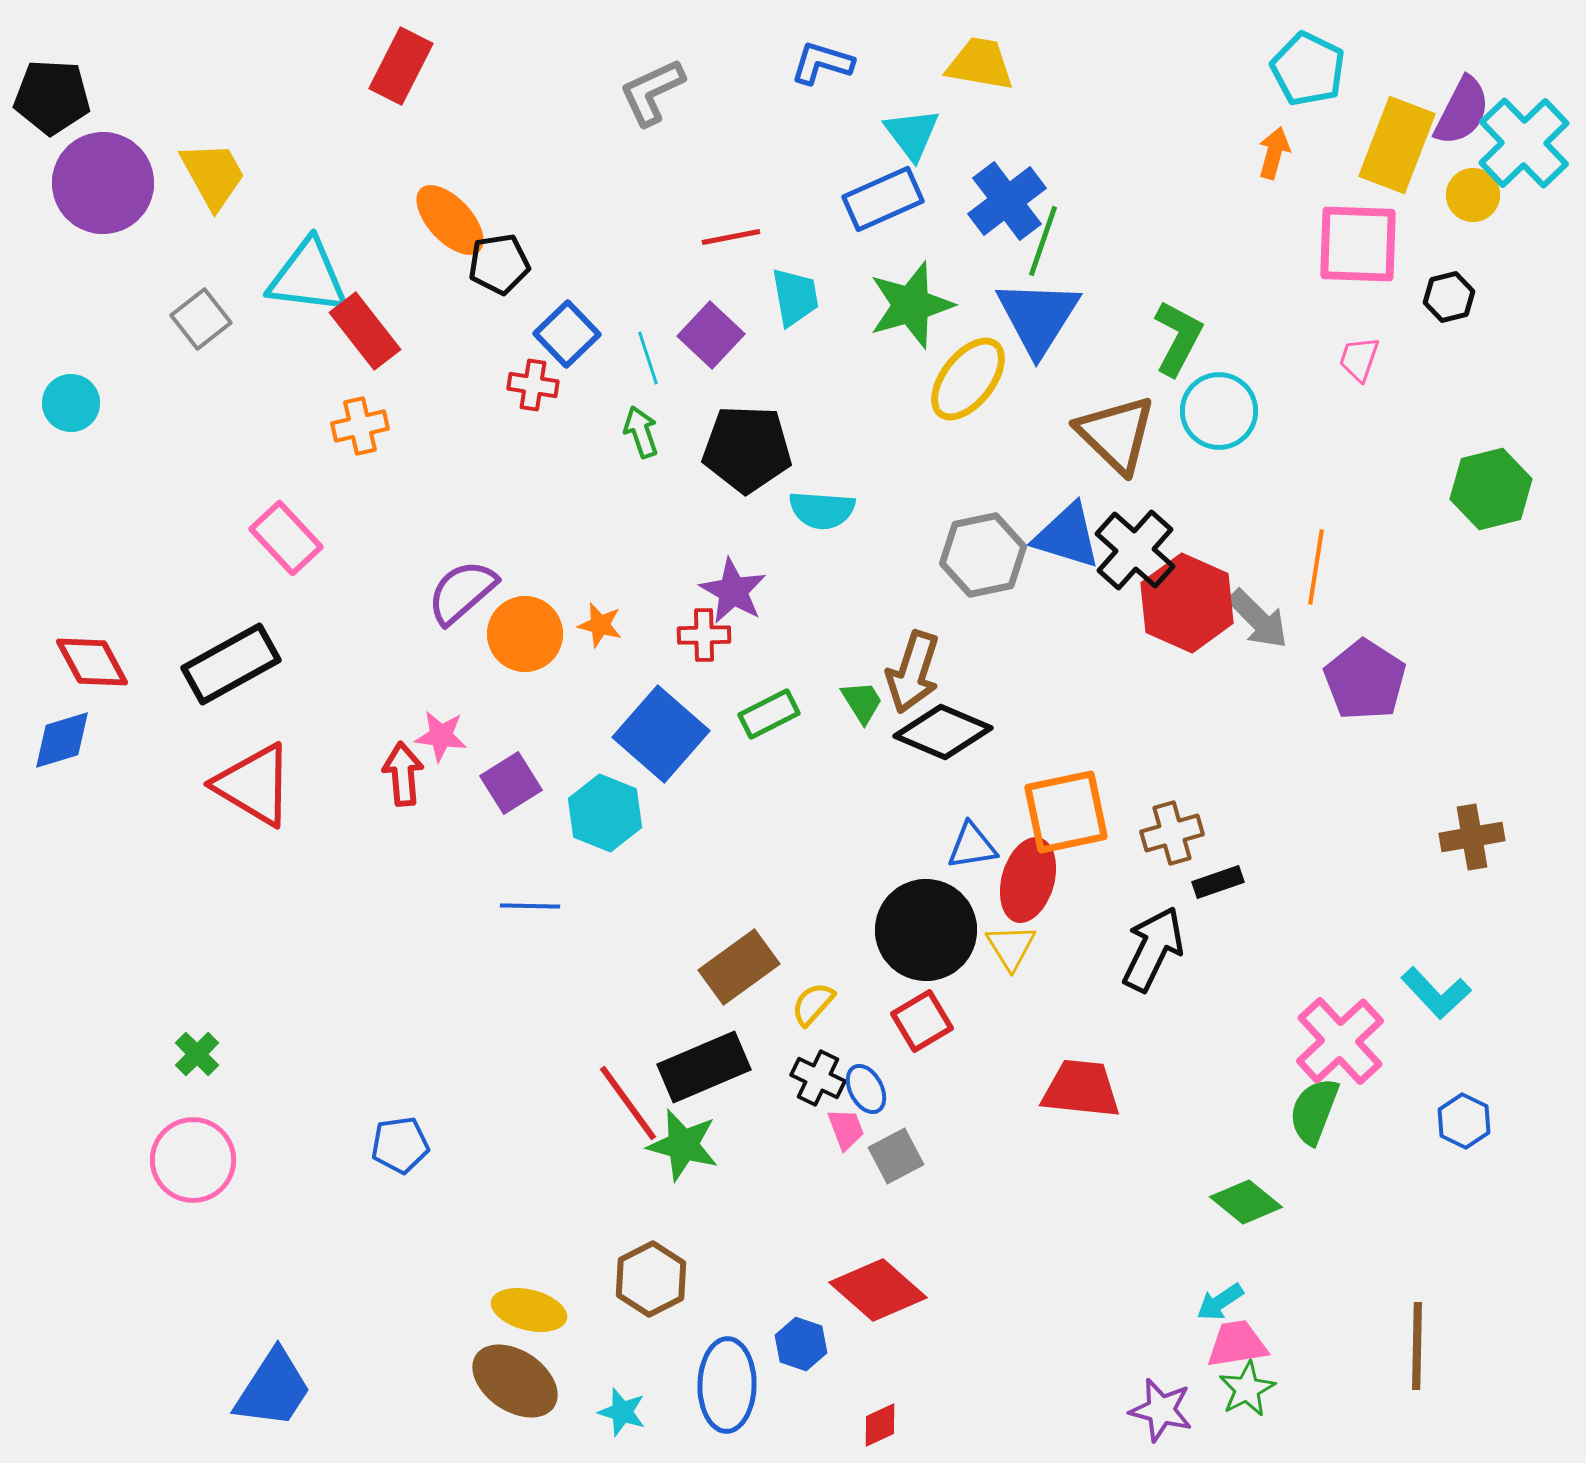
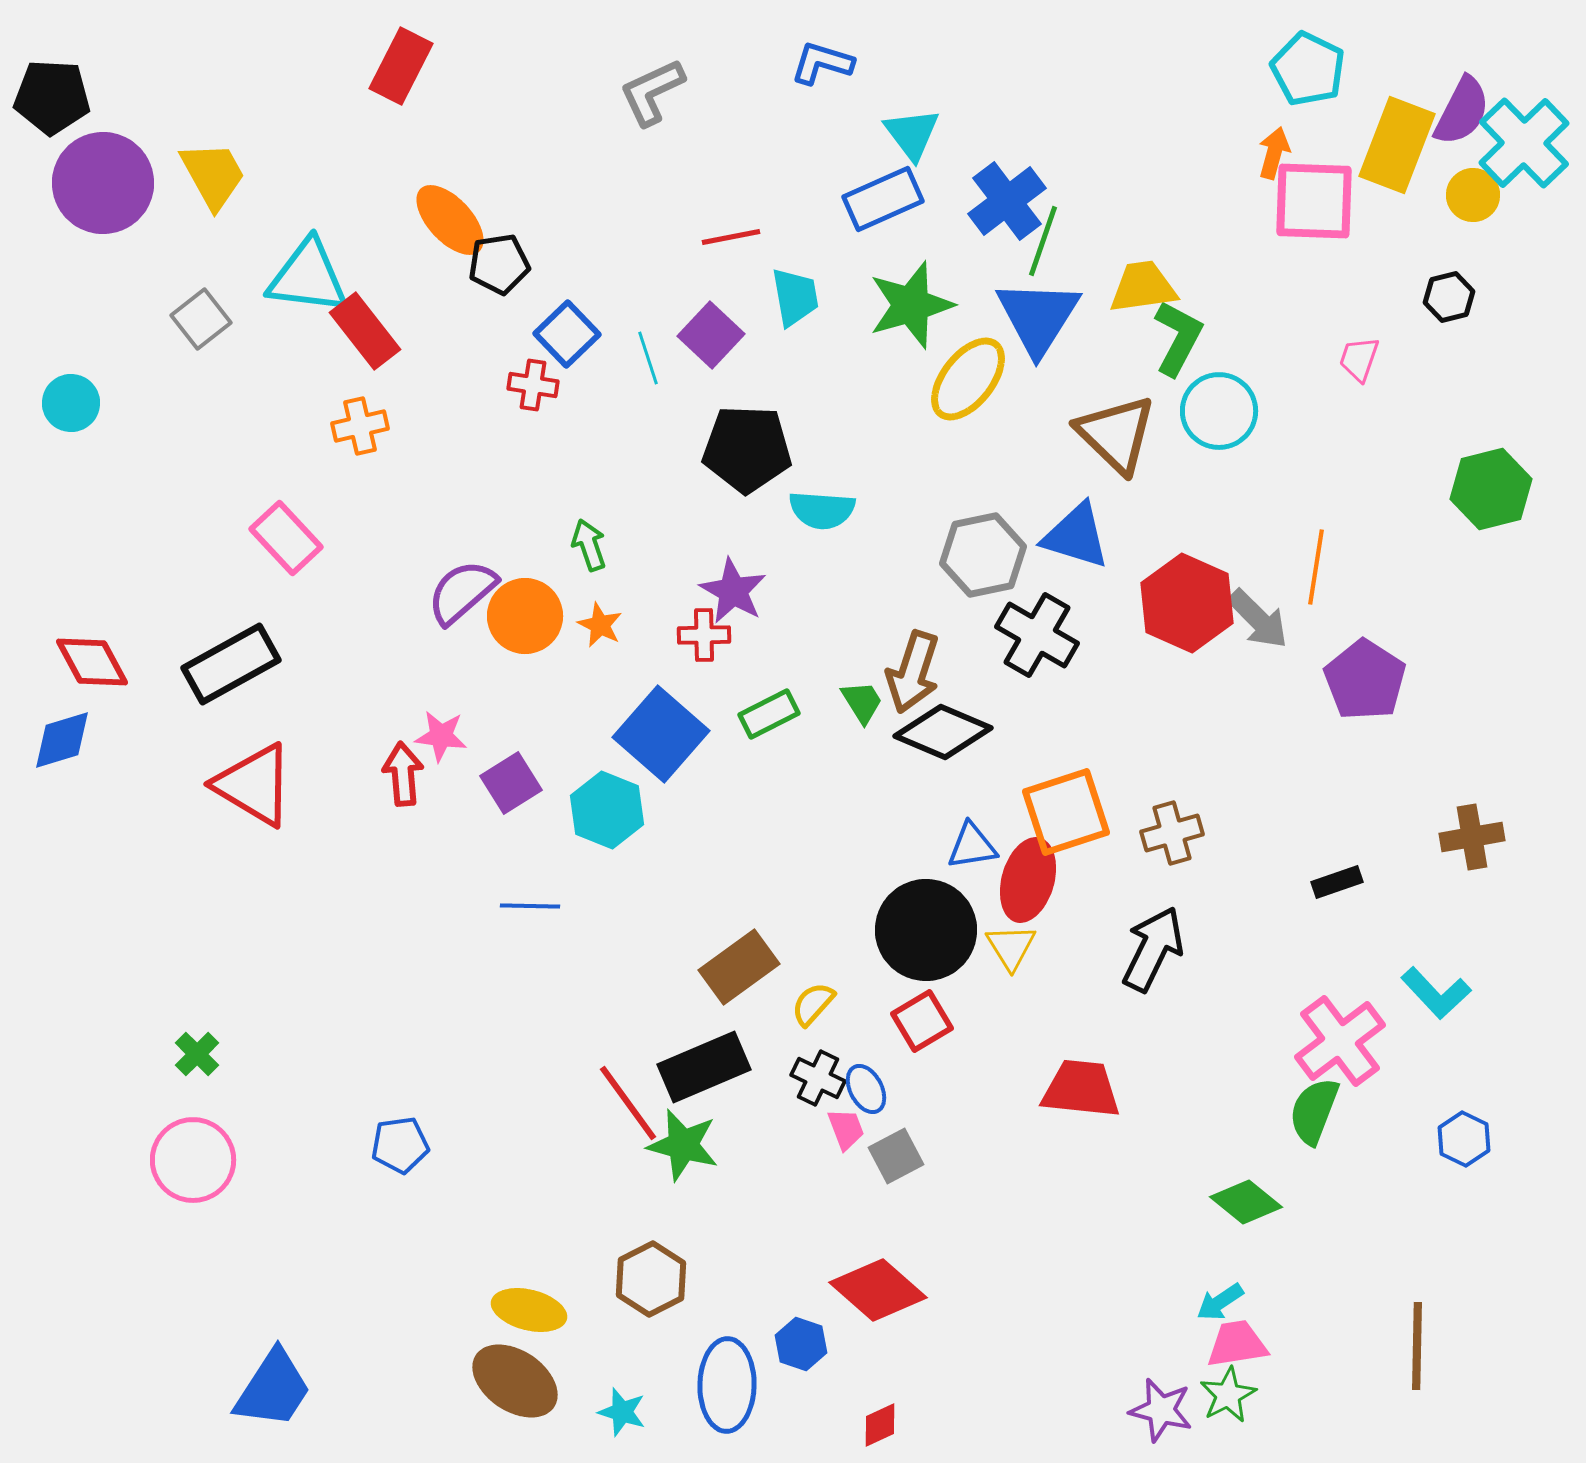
yellow trapezoid at (980, 64): moved 163 px right, 223 px down; rotated 18 degrees counterclockwise
pink square at (1358, 244): moved 44 px left, 43 px up
green arrow at (641, 432): moved 52 px left, 113 px down
blue triangle at (1067, 536): moved 9 px right
black cross at (1135, 550): moved 98 px left, 85 px down; rotated 12 degrees counterclockwise
orange star at (600, 625): rotated 12 degrees clockwise
orange circle at (525, 634): moved 18 px up
orange square at (1066, 812): rotated 6 degrees counterclockwise
cyan hexagon at (605, 813): moved 2 px right, 3 px up
black rectangle at (1218, 882): moved 119 px right
pink cross at (1340, 1041): rotated 6 degrees clockwise
blue hexagon at (1464, 1121): moved 18 px down
green star at (1247, 1389): moved 19 px left, 6 px down
